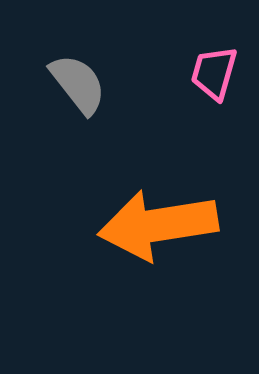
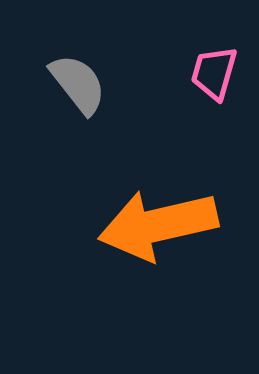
orange arrow: rotated 4 degrees counterclockwise
